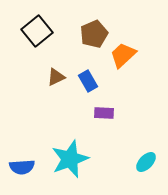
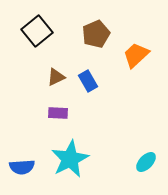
brown pentagon: moved 2 px right
orange trapezoid: moved 13 px right
purple rectangle: moved 46 px left
cyan star: rotated 6 degrees counterclockwise
